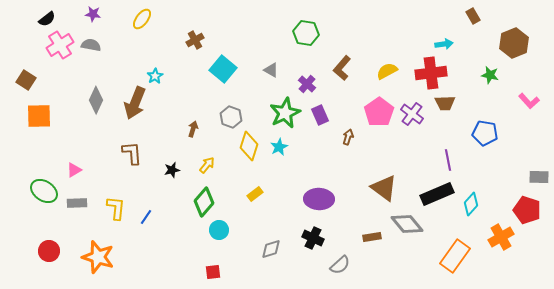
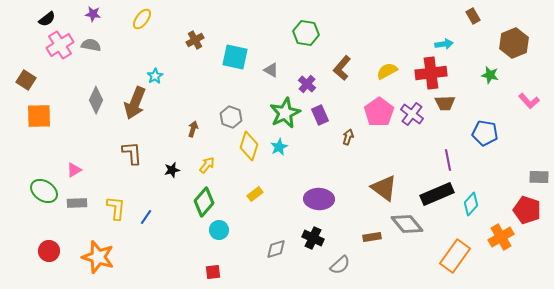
cyan square at (223, 69): moved 12 px right, 12 px up; rotated 28 degrees counterclockwise
gray diamond at (271, 249): moved 5 px right
